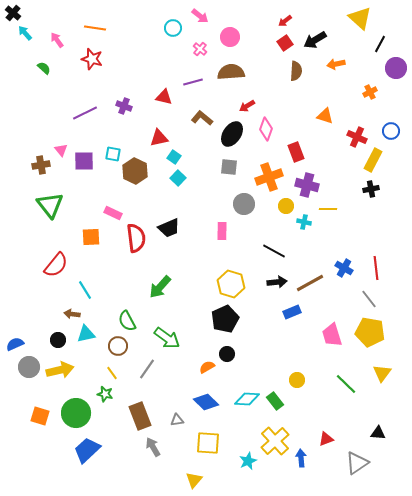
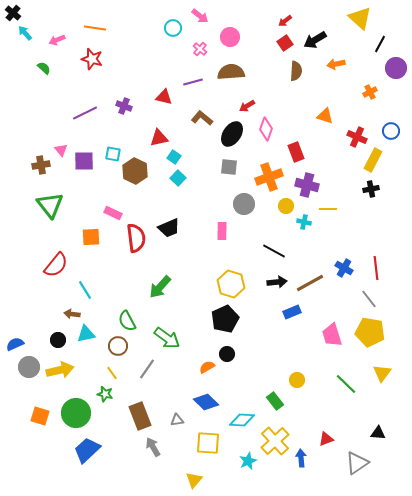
pink arrow at (57, 40): rotated 77 degrees counterclockwise
cyan diamond at (247, 399): moved 5 px left, 21 px down
